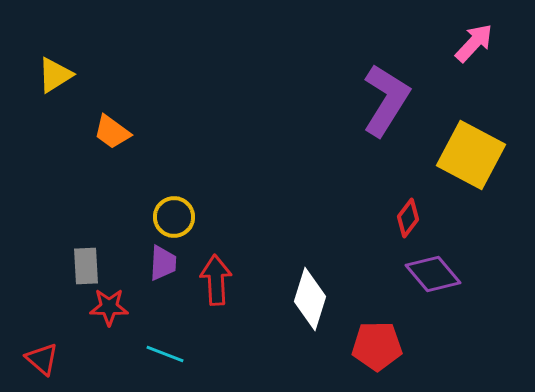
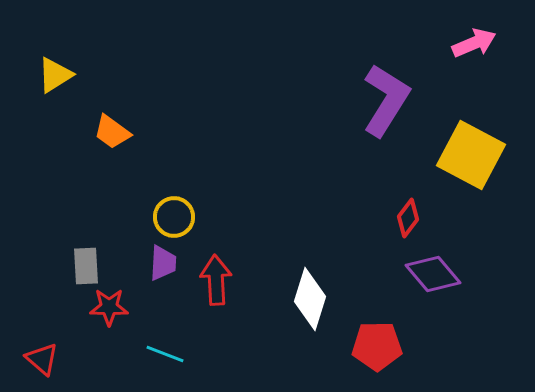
pink arrow: rotated 24 degrees clockwise
